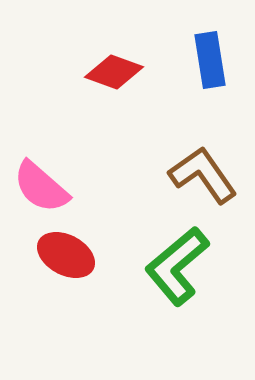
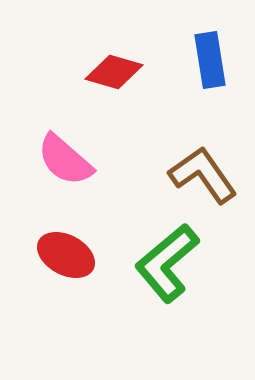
red diamond: rotated 4 degrees counterclockwise
pink semicircle: moved 24 px right, 27 px up
green L-shape: moved 10 px left, 3 px up
